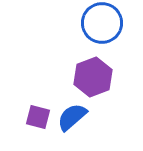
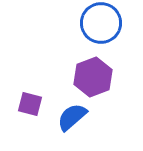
blue circle: moved 1 px left
purple square: moved 8 px left, 13 px up
